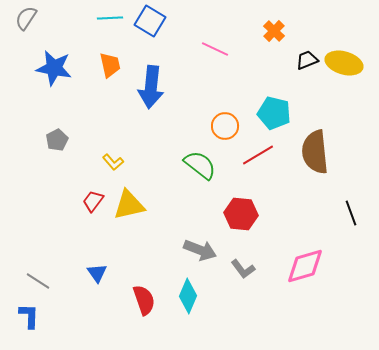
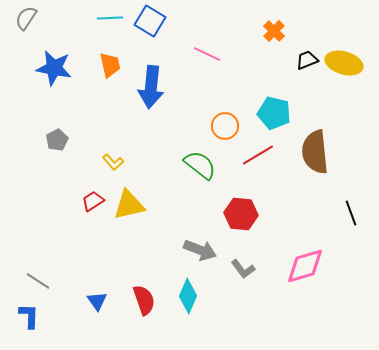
pink line: moved 8 px left, 5 px down
red trapezoid: rotated 20 degrees clockwise
blue triangle: moved 28 px down
